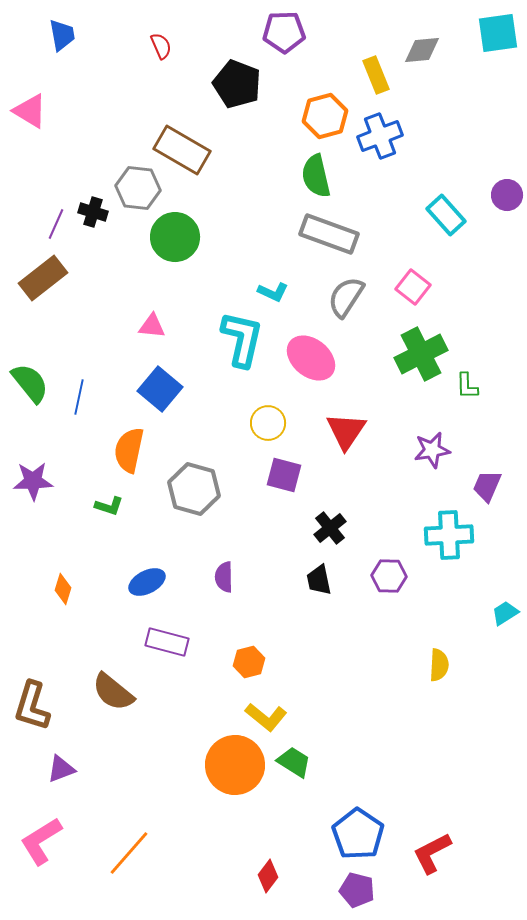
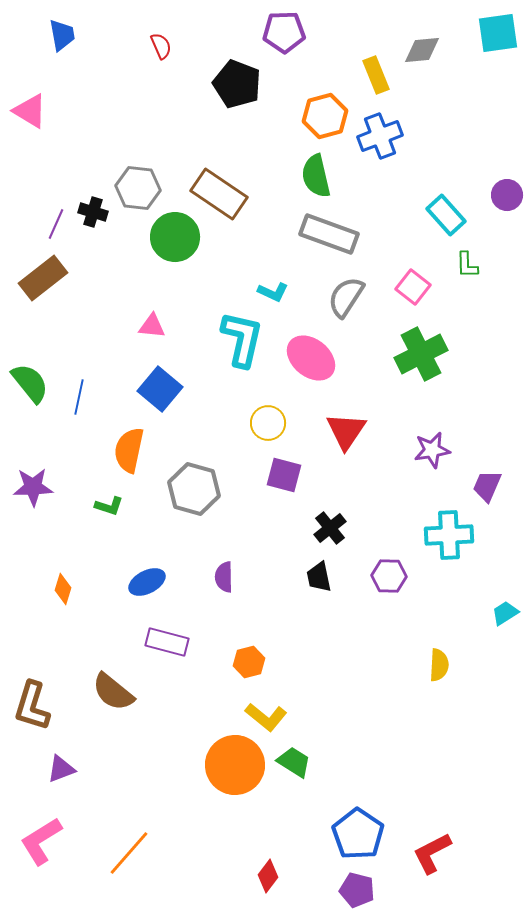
brown rectangle at (182, 150): moved 37 px right, 44 px down; rotated 4 degrees clockwise
green L-shape at (467, 386): moved 121 px up
purple star at (33, 481): moved 6 px down
black trapezoid at (319, 580): moved 3 px up
